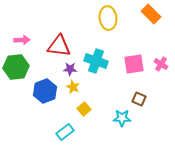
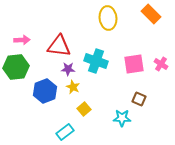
purple star: moved 2 px left
